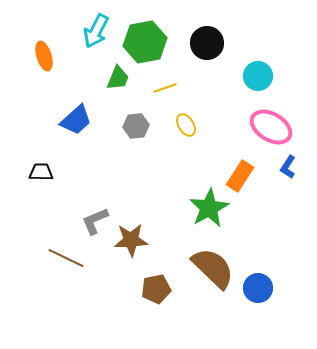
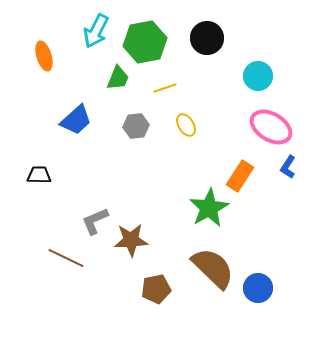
black circle: moved 5 px up
black trapezoid: moved 2 px left, 3 px down
